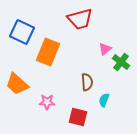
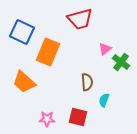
orange trapezoid: moved 7 px right, 2 px up
pink star: moved 17 px down
